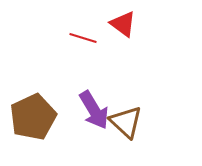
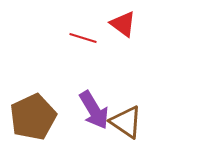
brown triangle: rotated 9 degrees counterclockwise
